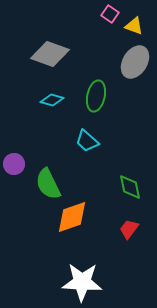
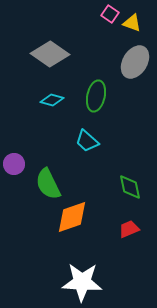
yellow triangle: moved 2 px left, 3 px up
gray diamond: rotated 15 degrees clockwise
red trapezoid: rotated 30 degrees clockwise
